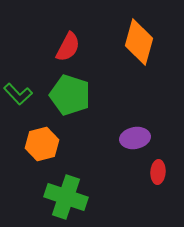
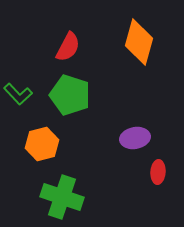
green cross: moved 4 px left
